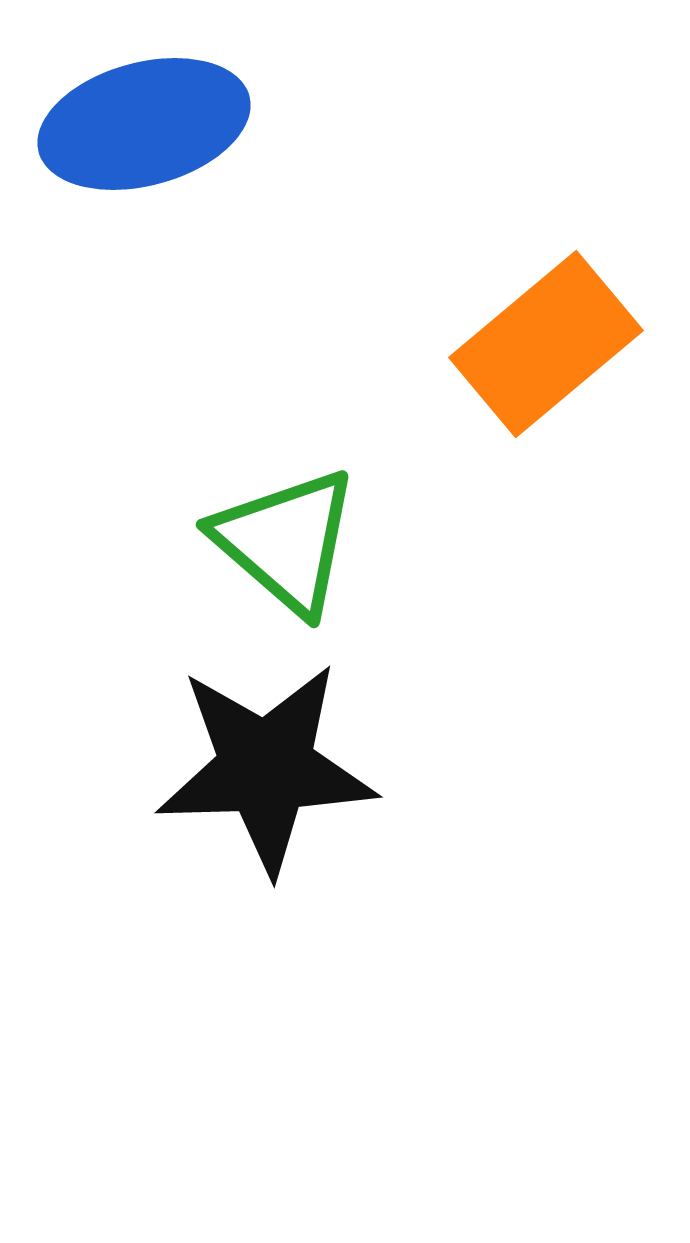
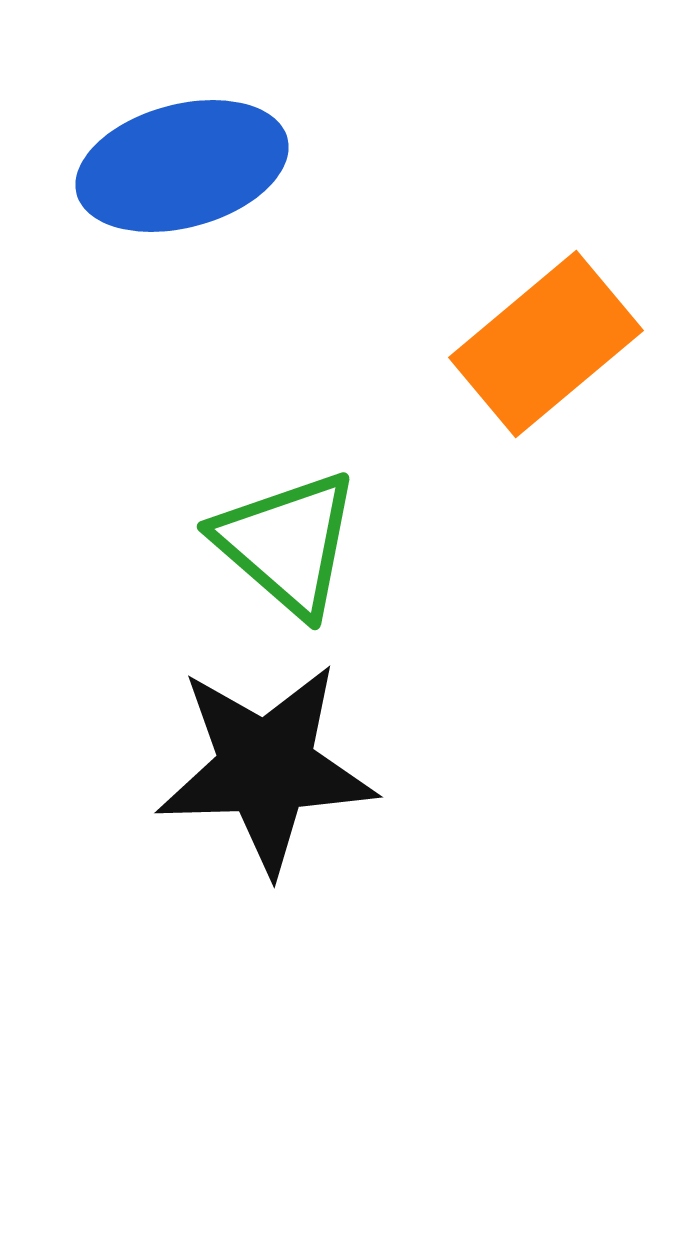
blue ellipse: moved 38 px right, 42 px down
green triangle: moved 1 px right, 2 px down
